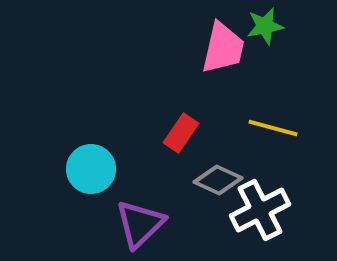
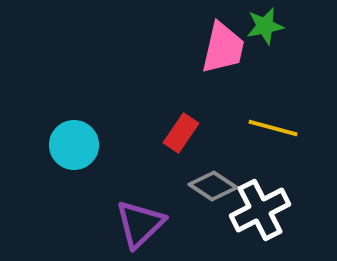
cyan circle: moved 17 px left, 24 px up
gray diamond: moved 5 px left, 6 px down; rotated 9 degrees clockwise
